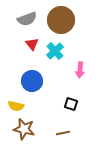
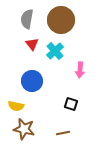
gray semicircle: rotated 120 degrees clockwise
